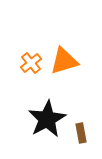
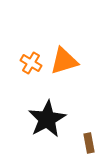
orange cross: rotated 20 degrees counterclockwise
brown rectangle: moved 8 px right, 10 px down
